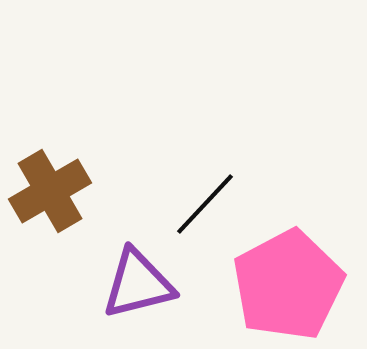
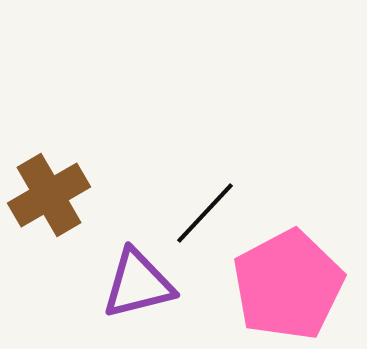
brown cross: moved 1 px left, 4 px down
black line: moved 9 px down
